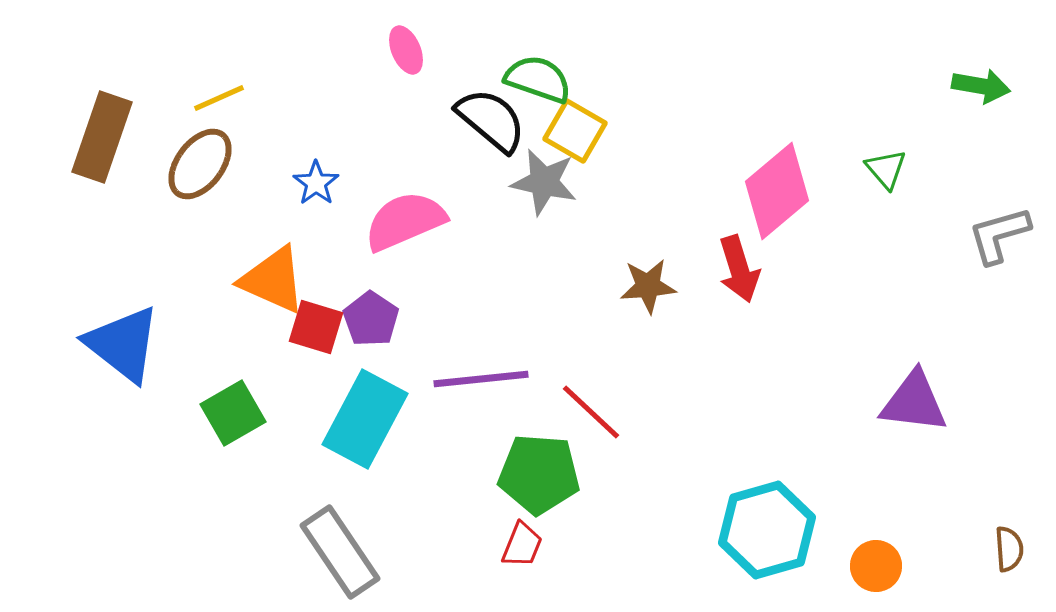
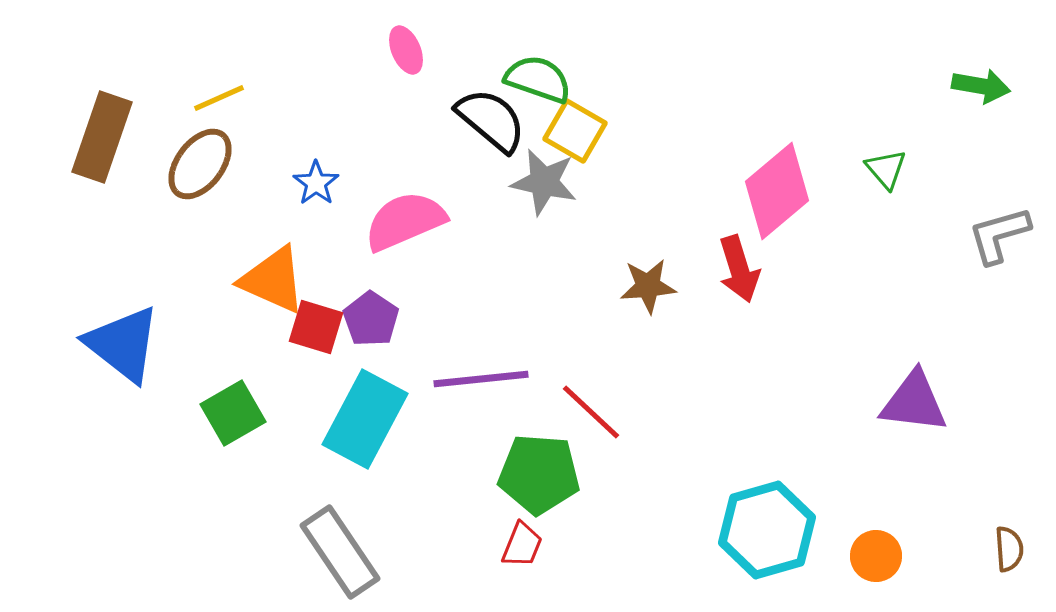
orange circle: moved 10 px up
